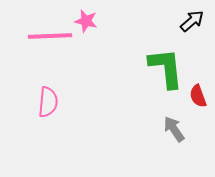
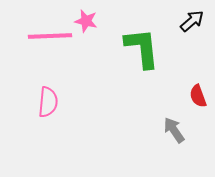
green L-shape: moved 24 px left, 20 px up
gray arrow: moved 1 px down
